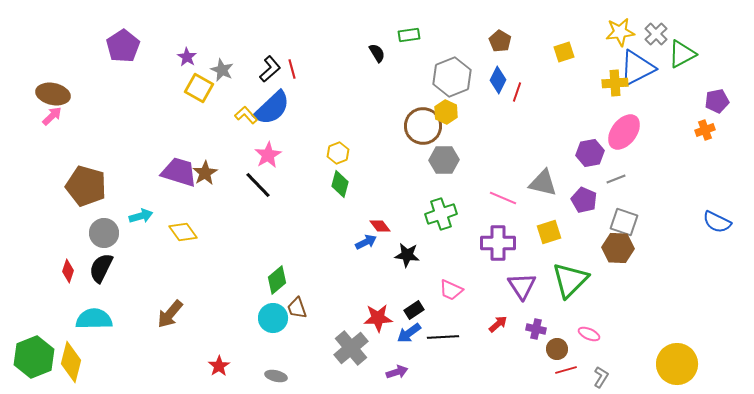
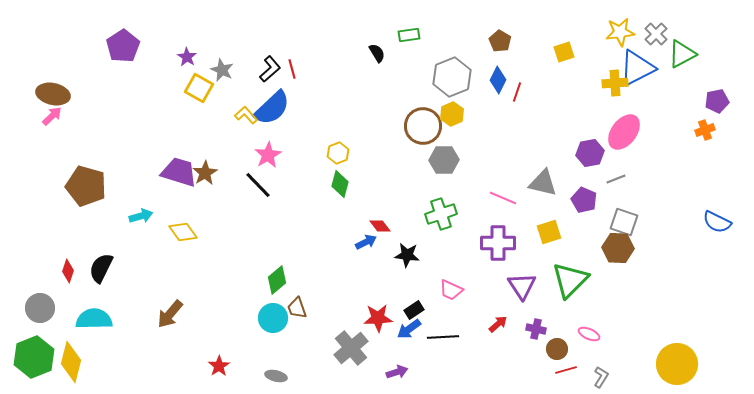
yellow hexagon at (446, 112): moved 6 px right, 2 px down; rotated 10 degrees clockwise
gray circle at (104, 233): moved 64 px left, 75 px down
blue arrow at (409, 333): moved 4 px up
